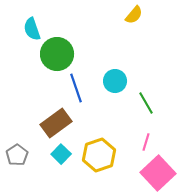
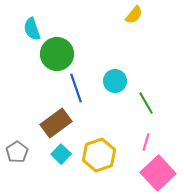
gray pentagon: moved 3 px up
